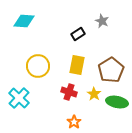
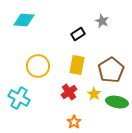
cyan diamond: moved 1 px up
red cross: rotated 35 degrees clockwise
cyan cross: rotated 15 degrees counterclockwise
